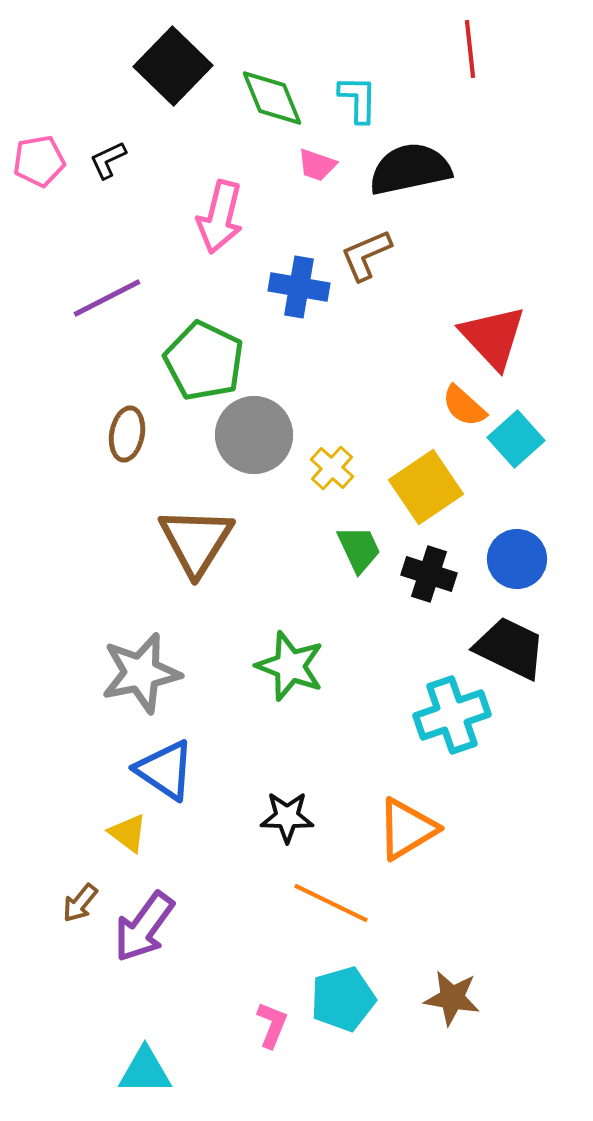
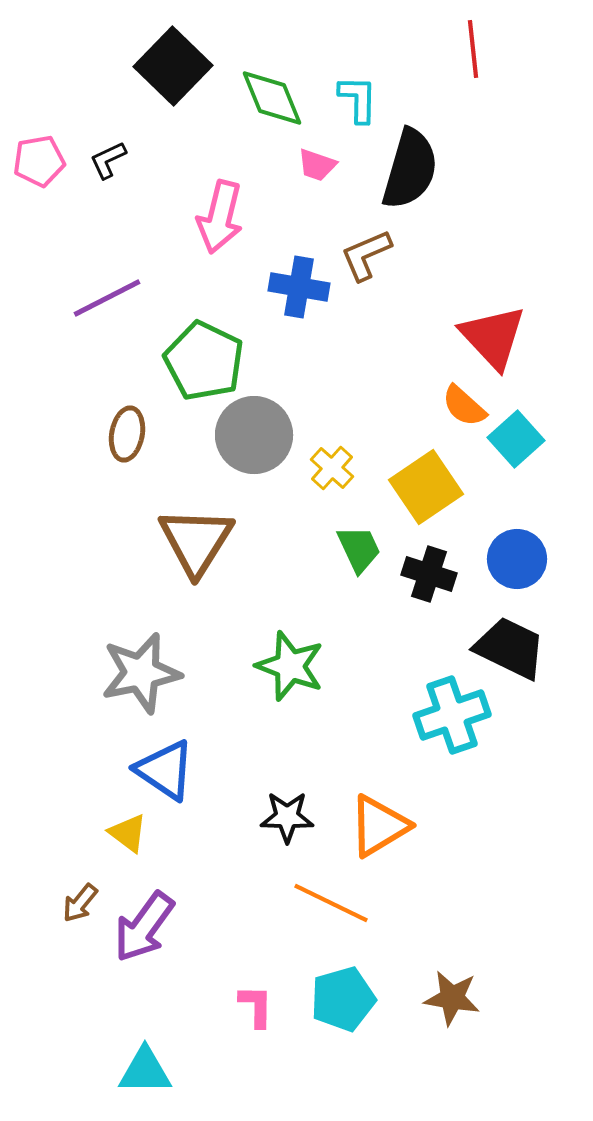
red line: moved 3 px right
black semicircle: rotated 118 degrees clockwise
orange triangle: moved 28 px left, 3 px up
pink L-shape: moved 16 px left, 19 px up; rotated 21 degrees counterclockwise
